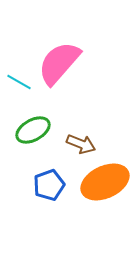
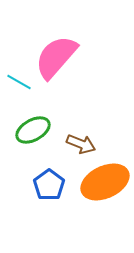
pink semicircle: moved 3 px left, 6 px up
blue pentagon: rotated 16 degrees counterclockwise
